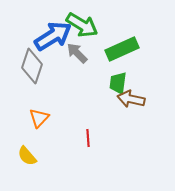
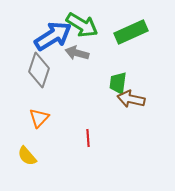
green rectangle: moved 9 px right, 17 px up
gray arrow: rotated 30 degrees counterclockwise
gray diamond: moved 7 px right, 4 px down
